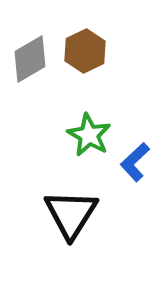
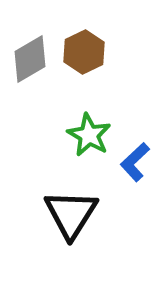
brown hexagon: moved 1 px left, 1 px down
